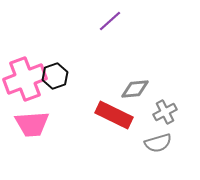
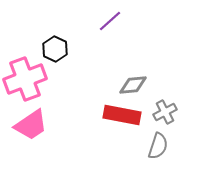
black hexagon: moved 27 px up; rotated 15 degrees counterclockwise
gray diamond: moved 2 px left, 4 px up
red rectangle: moved 8 px right; rotated 15 degrees counterclockwise
pink trapezoid: moved 1 px left, 1 px down; rotated 30 degrees counterclockwise
gray semicircle: moved 3 px down; rotated 56 degrees counterclockwise
